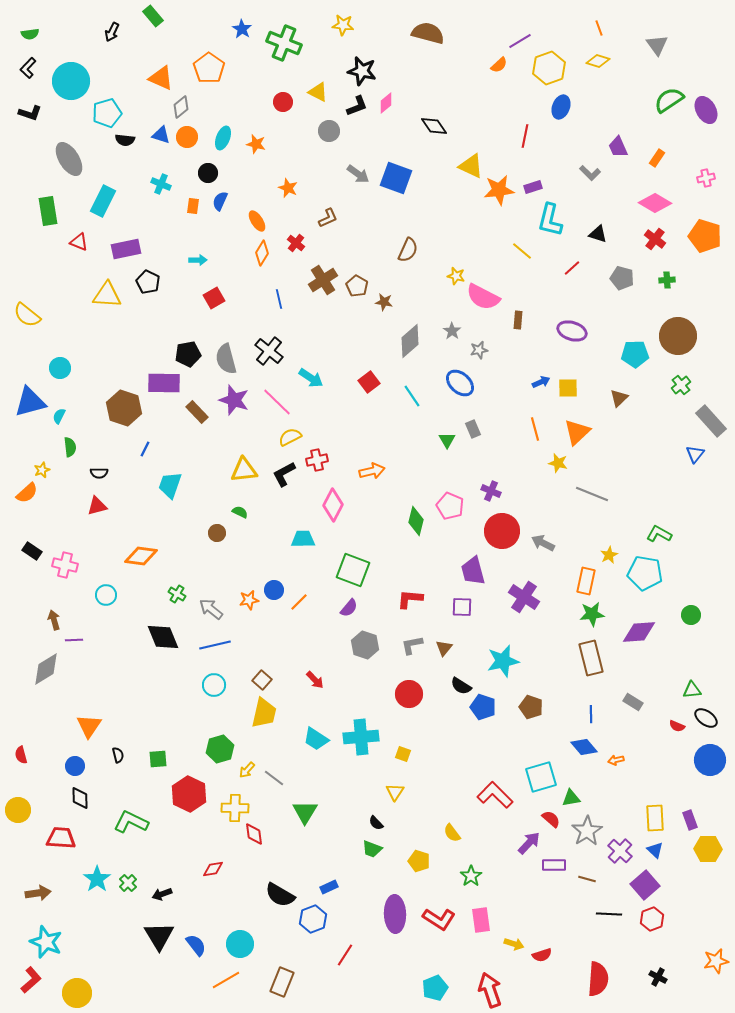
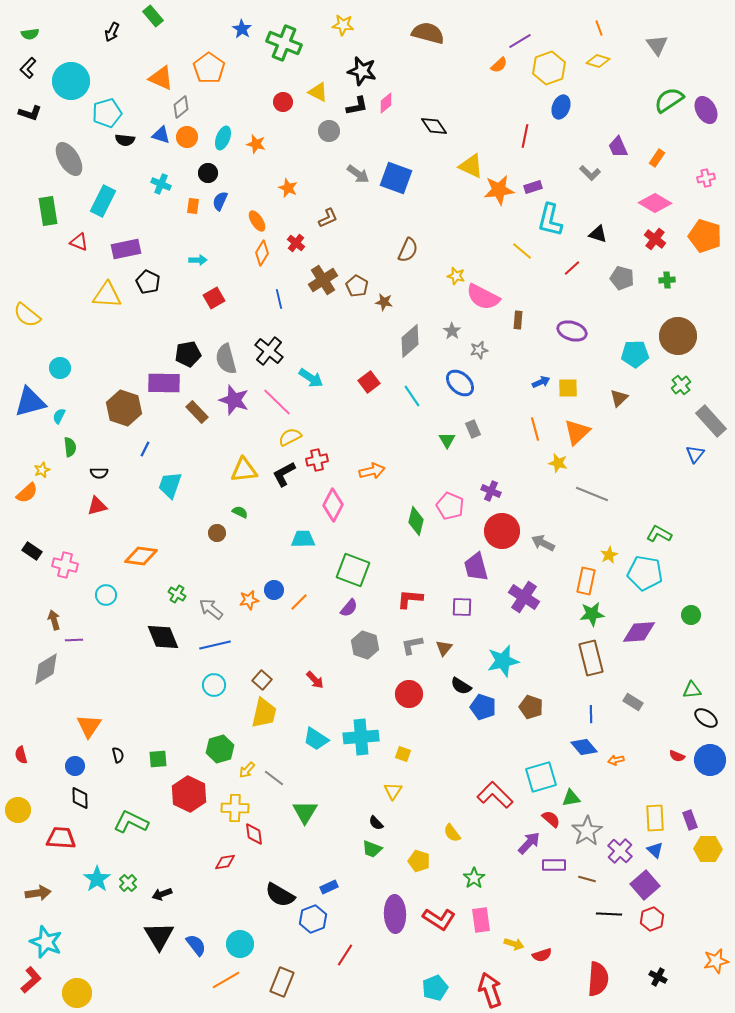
black L-shape at (357, 106): rotated 10 degrees clockwise
purple trapezoid at (473, 571): moved 3 px right, 4 px up
red semicircle at (677, 726): moved 30 px down
yellow triangle at (395, 792): moved 2 px left, 1 px up
red diamond at (213, 869): moved 12 px right, 7 px up
green star at (471, 876): moved 3 px right, 2 px down
